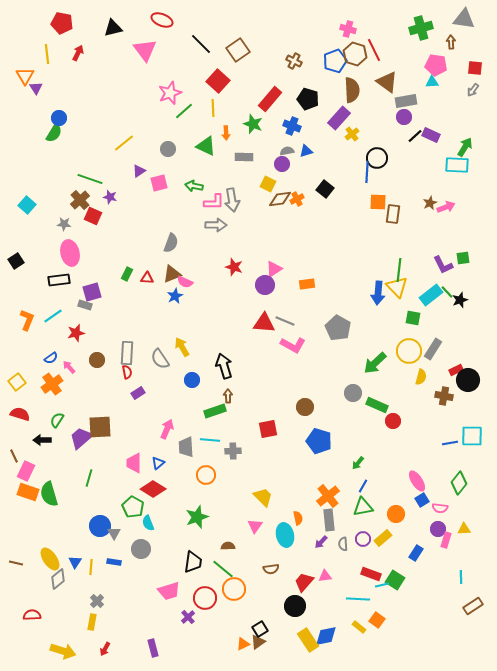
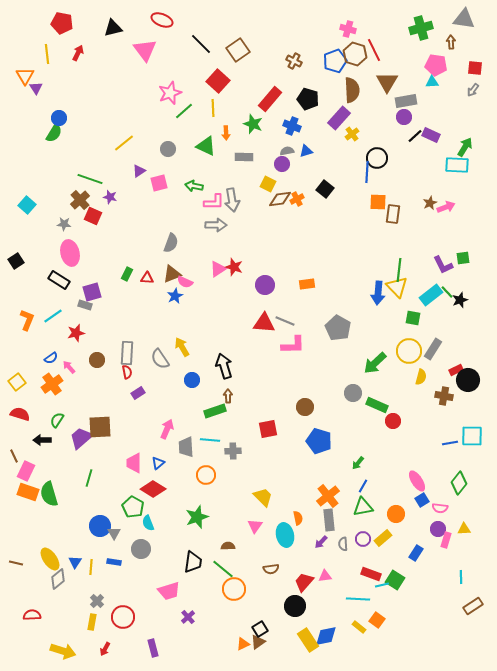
brown triangle at (387, 82): rotated 25 degrees clockwise
pink triangle at (274, 269): moved 56 px left
black rectangle at (59, 280): rotated 40 degrees clockwise
pink L-shape at (293, 345): rotated 30 degrees counterclockwise
red circle at (205, 598): moved 82 px left, 19 px down
